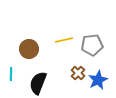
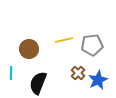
cyan line: moved 1 px up
